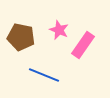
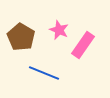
brown pentagon: rotated 20 degrees clockwise
blue line: moved 2 px up
